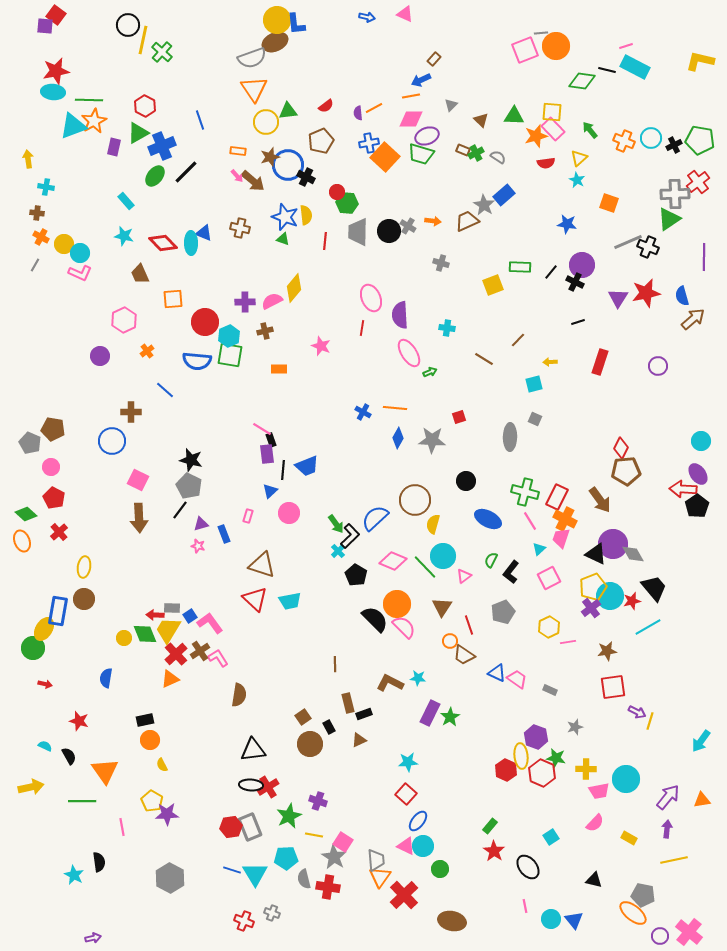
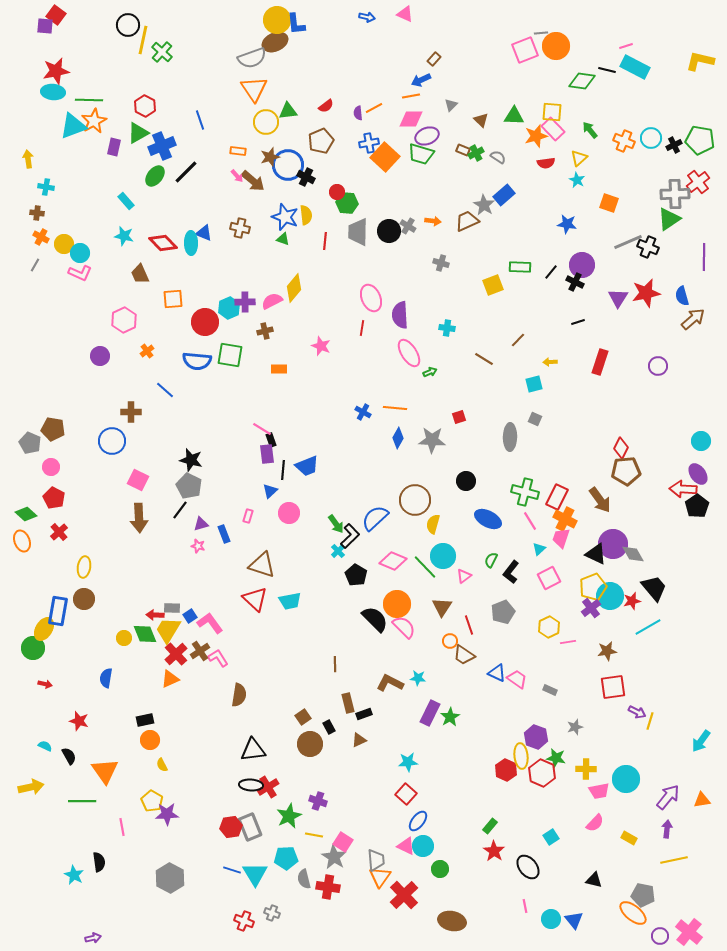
cyan hexagon at (229, 336): moved 28 px up
